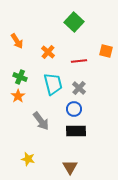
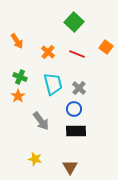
orange square: moved 4 px up; rotated 24 degrees clockwise
red line: moved 2 px left, 7 px up; rotated 28 degrees clockwise
yellow star: moved 7 px right
